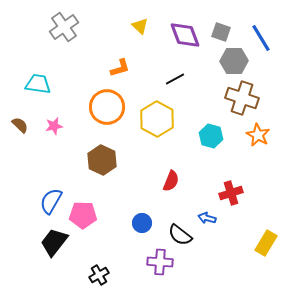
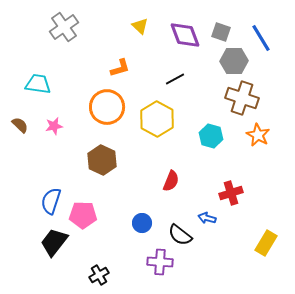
blue semicircle: rotated 12 degrees counterclockwise
